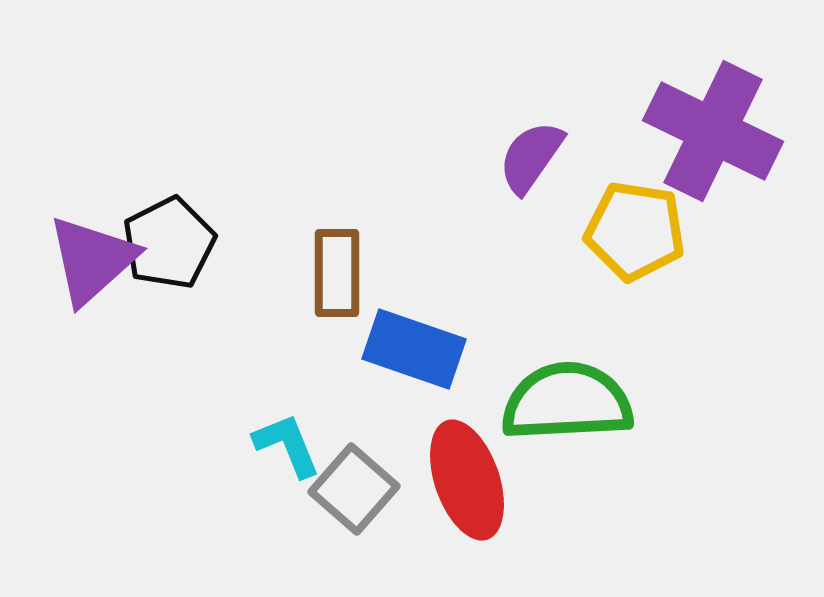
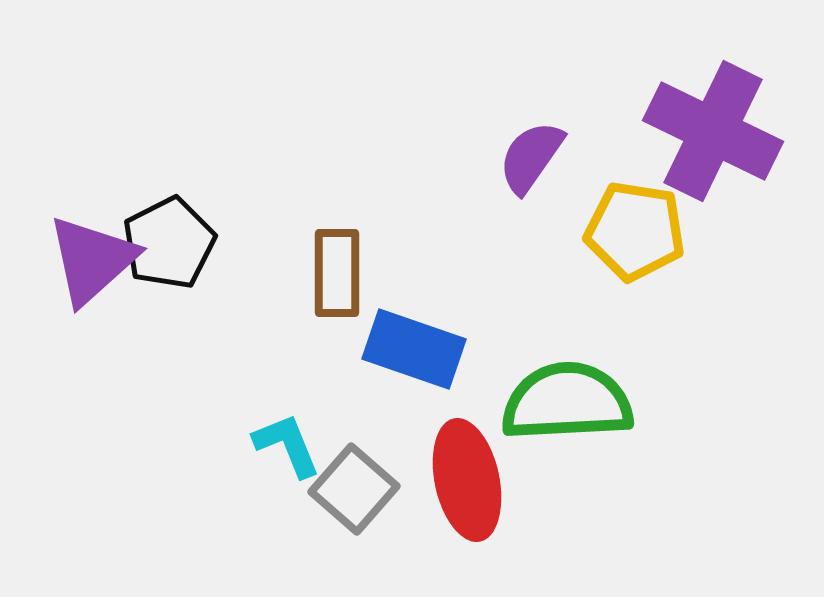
red ellipse: rotated 7 degrees clockwise
